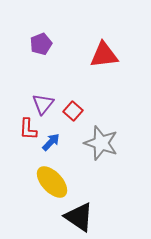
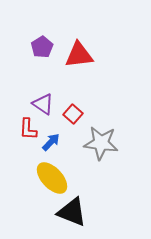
purple pentagon: moved 1 px right, 3 px down; rotated 10 degrees counterclockwise
red triangle: moved 25 px left
purple triangle: rotated 35 degrees counterclockwise
red square: moved 3 px down
gray star: rotated 12 degrees counterclockwise
yellow ellipse: moved 4 px up
black triangle: moved 7 px left, 5 px up; rotated 12 degrees counterclockwise
